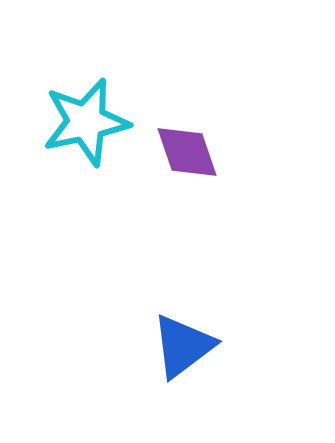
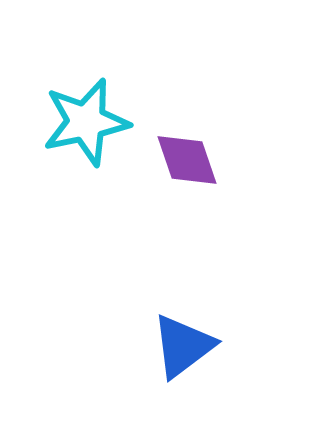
purple diamond: moved 8 px down
